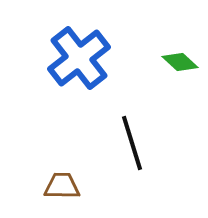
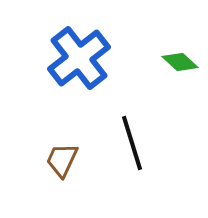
brown trapezoid: moved 26 px up; rotated 66 degrees counterclockwise
